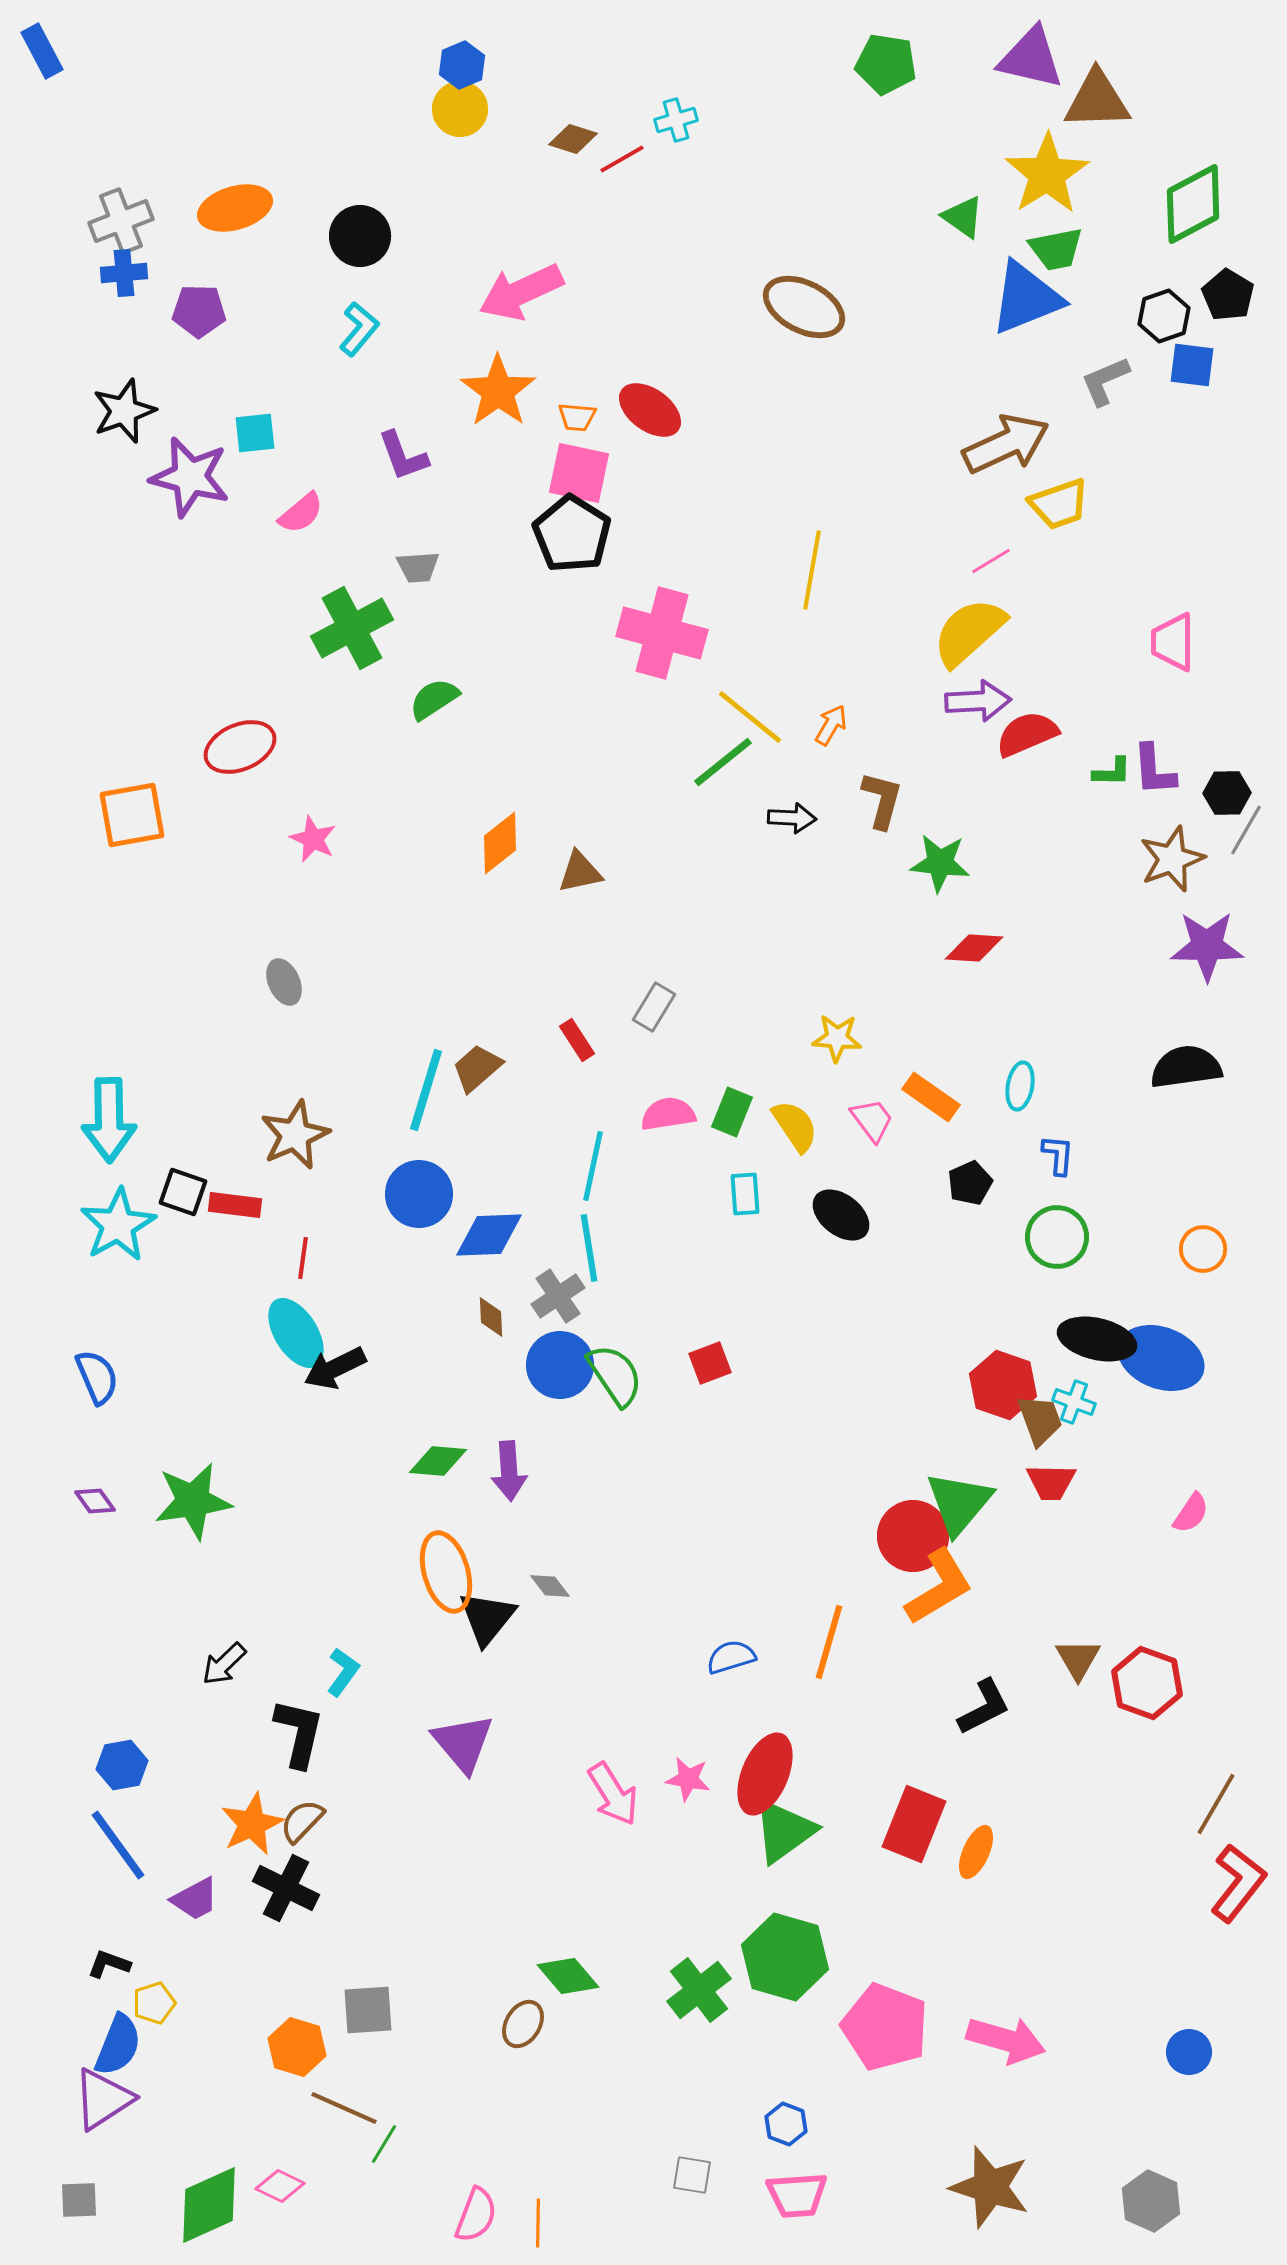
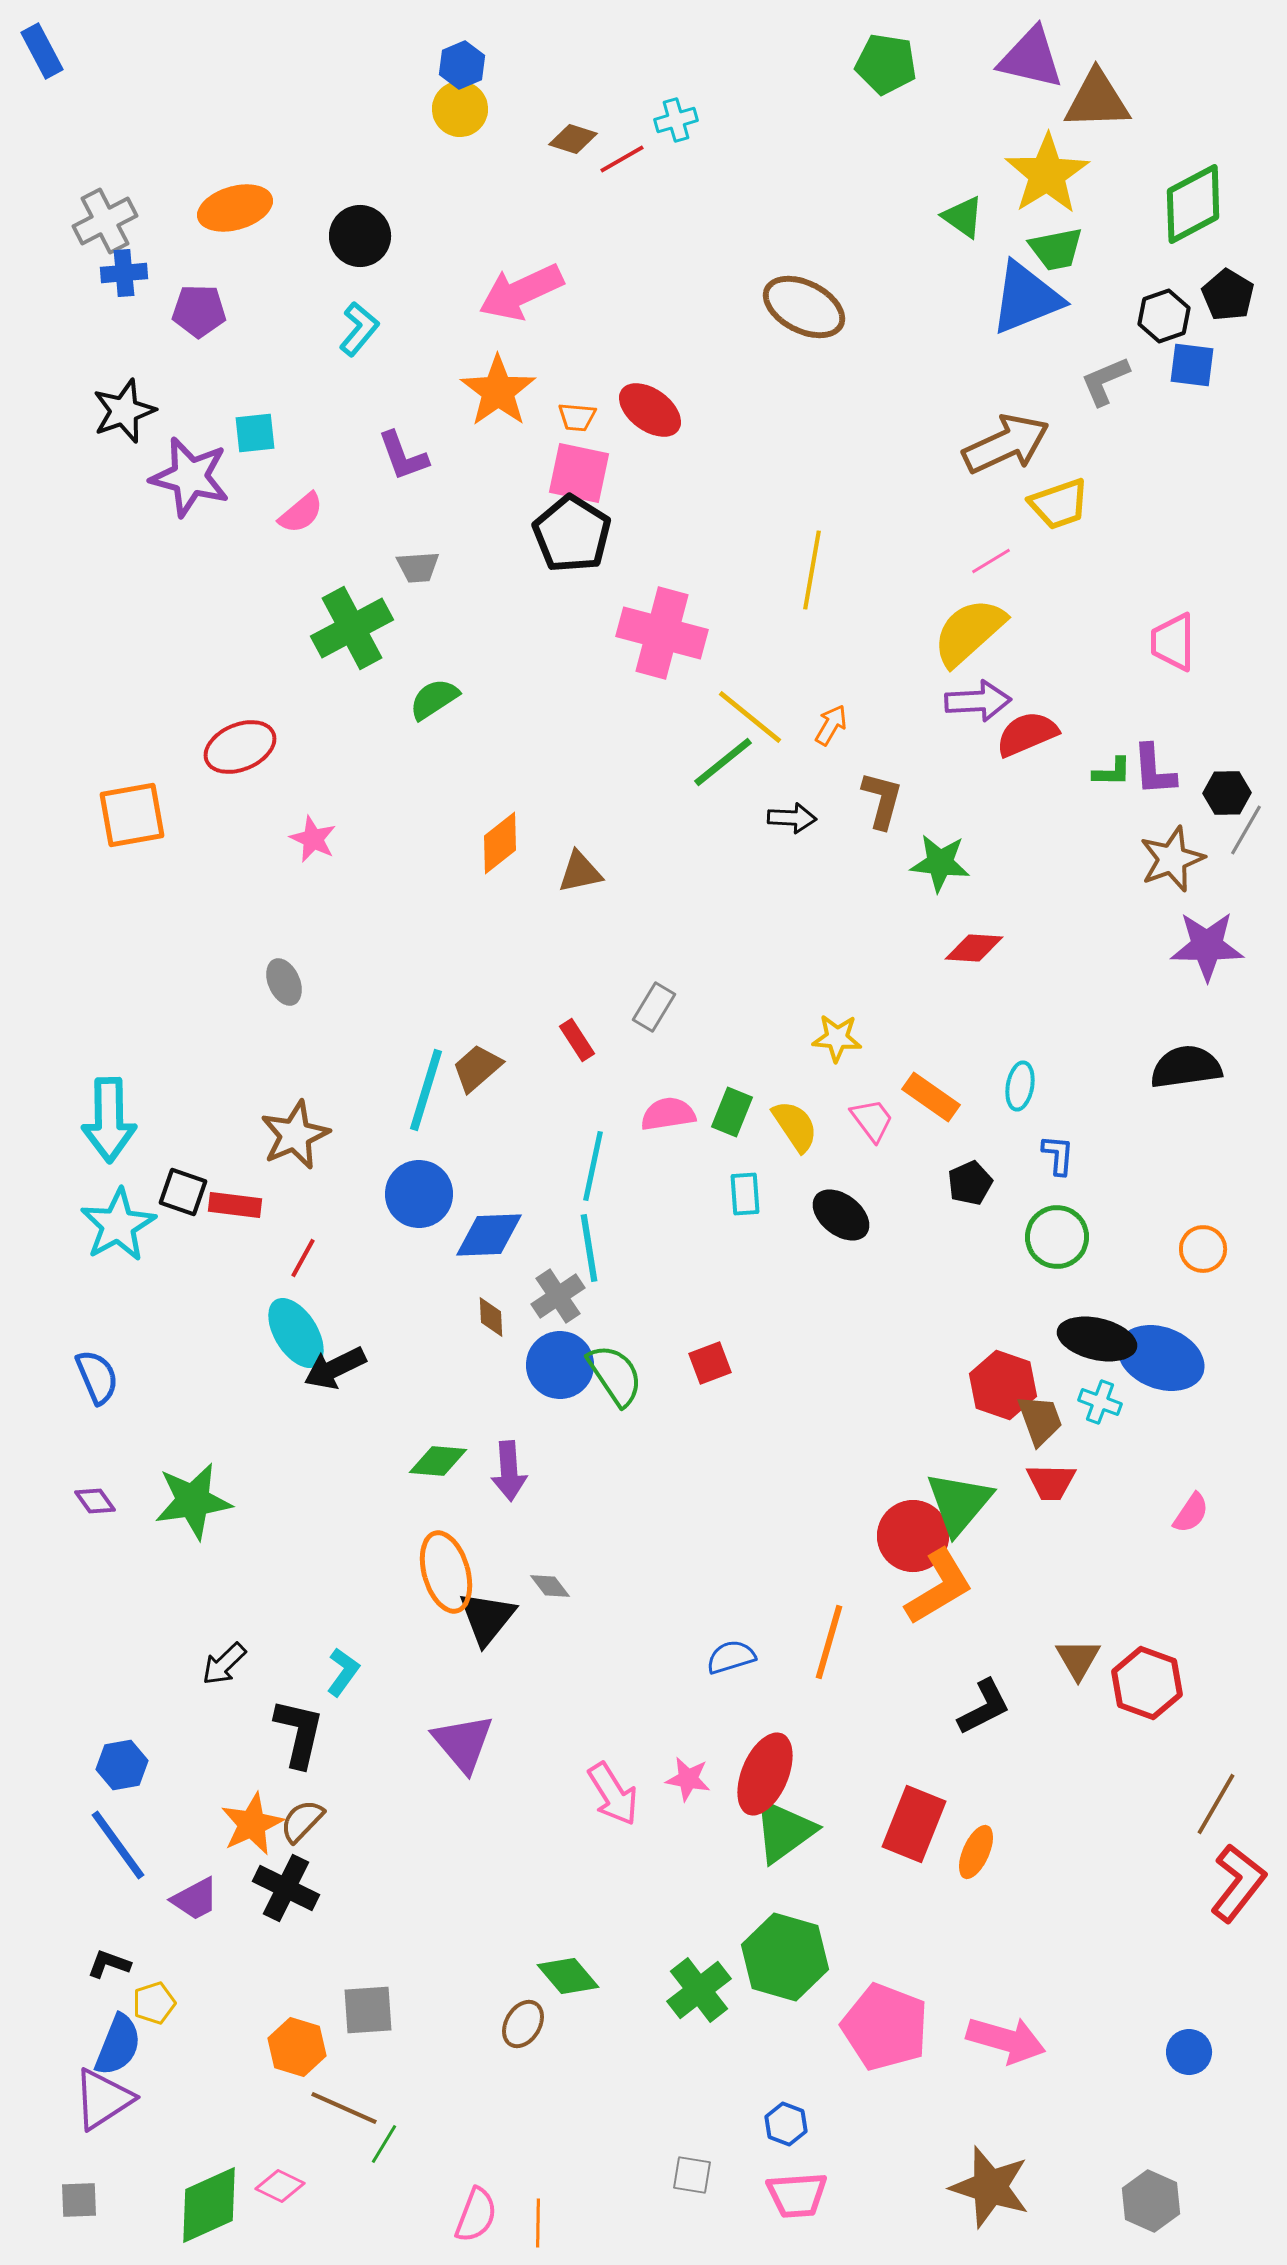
gray cross at (121, 221): moved 16 px left; rotated 6 degrees counterclockwise
red line at (303, 1258): rotated 21 degrees clockwise
cyan cross at (1074, 1402): moved 26 px right
